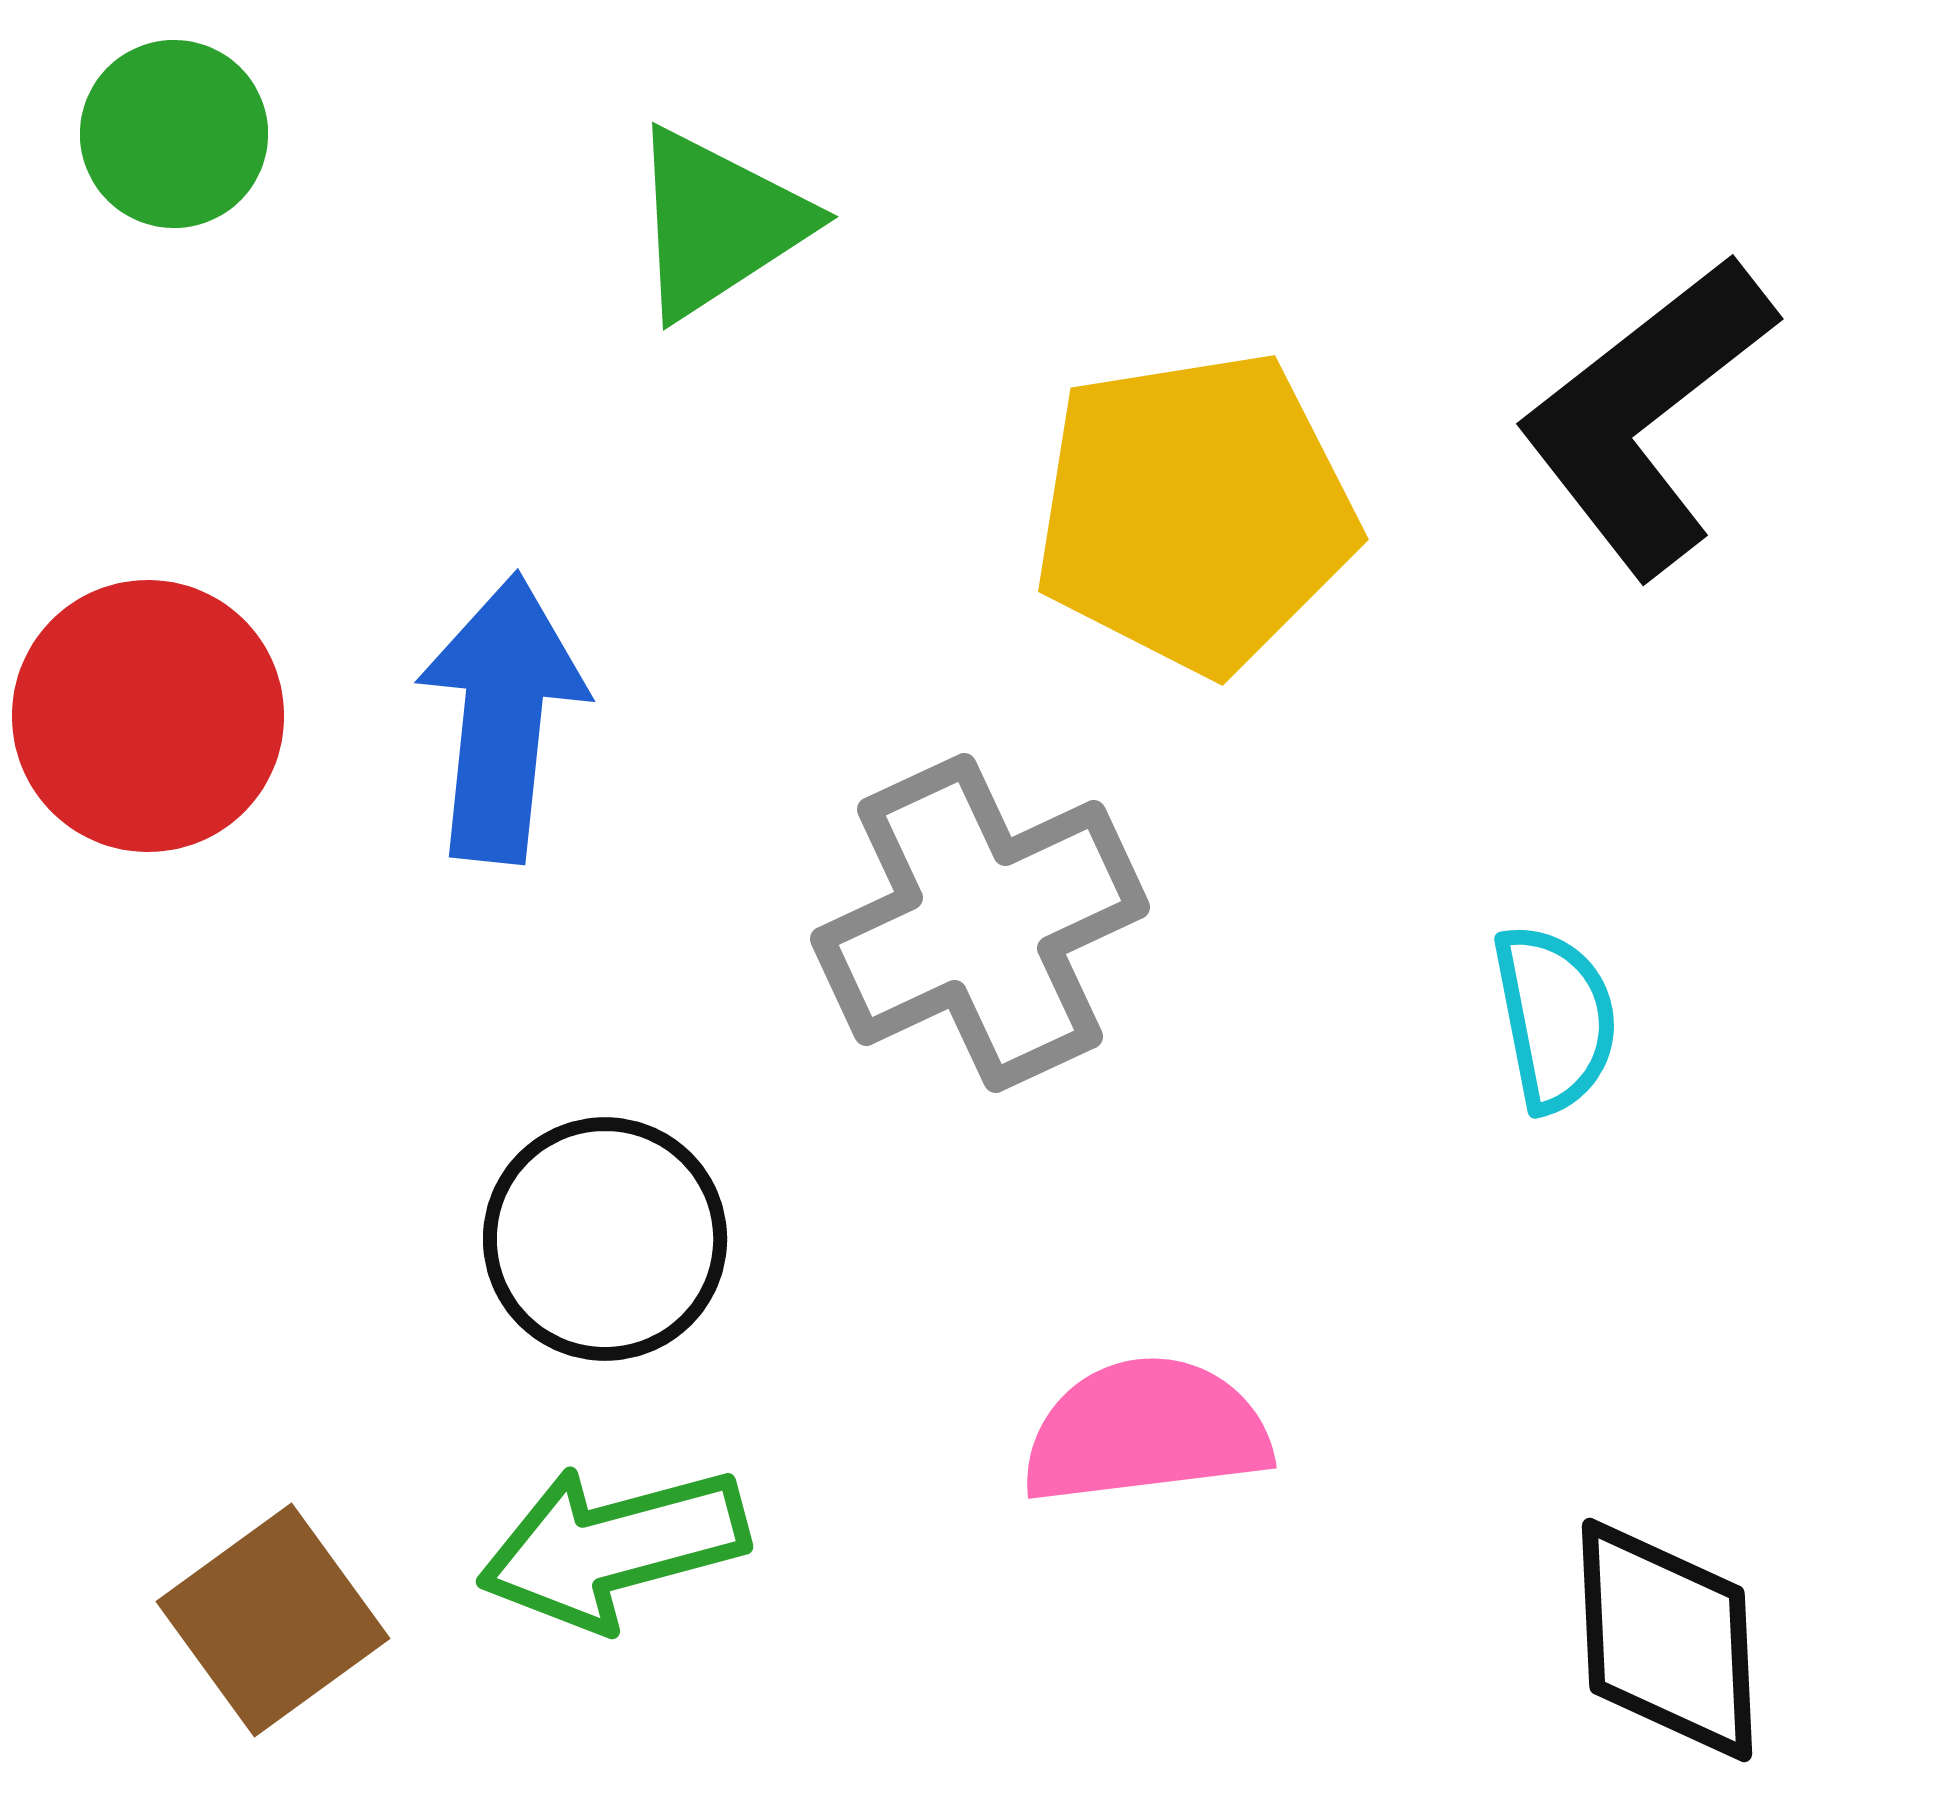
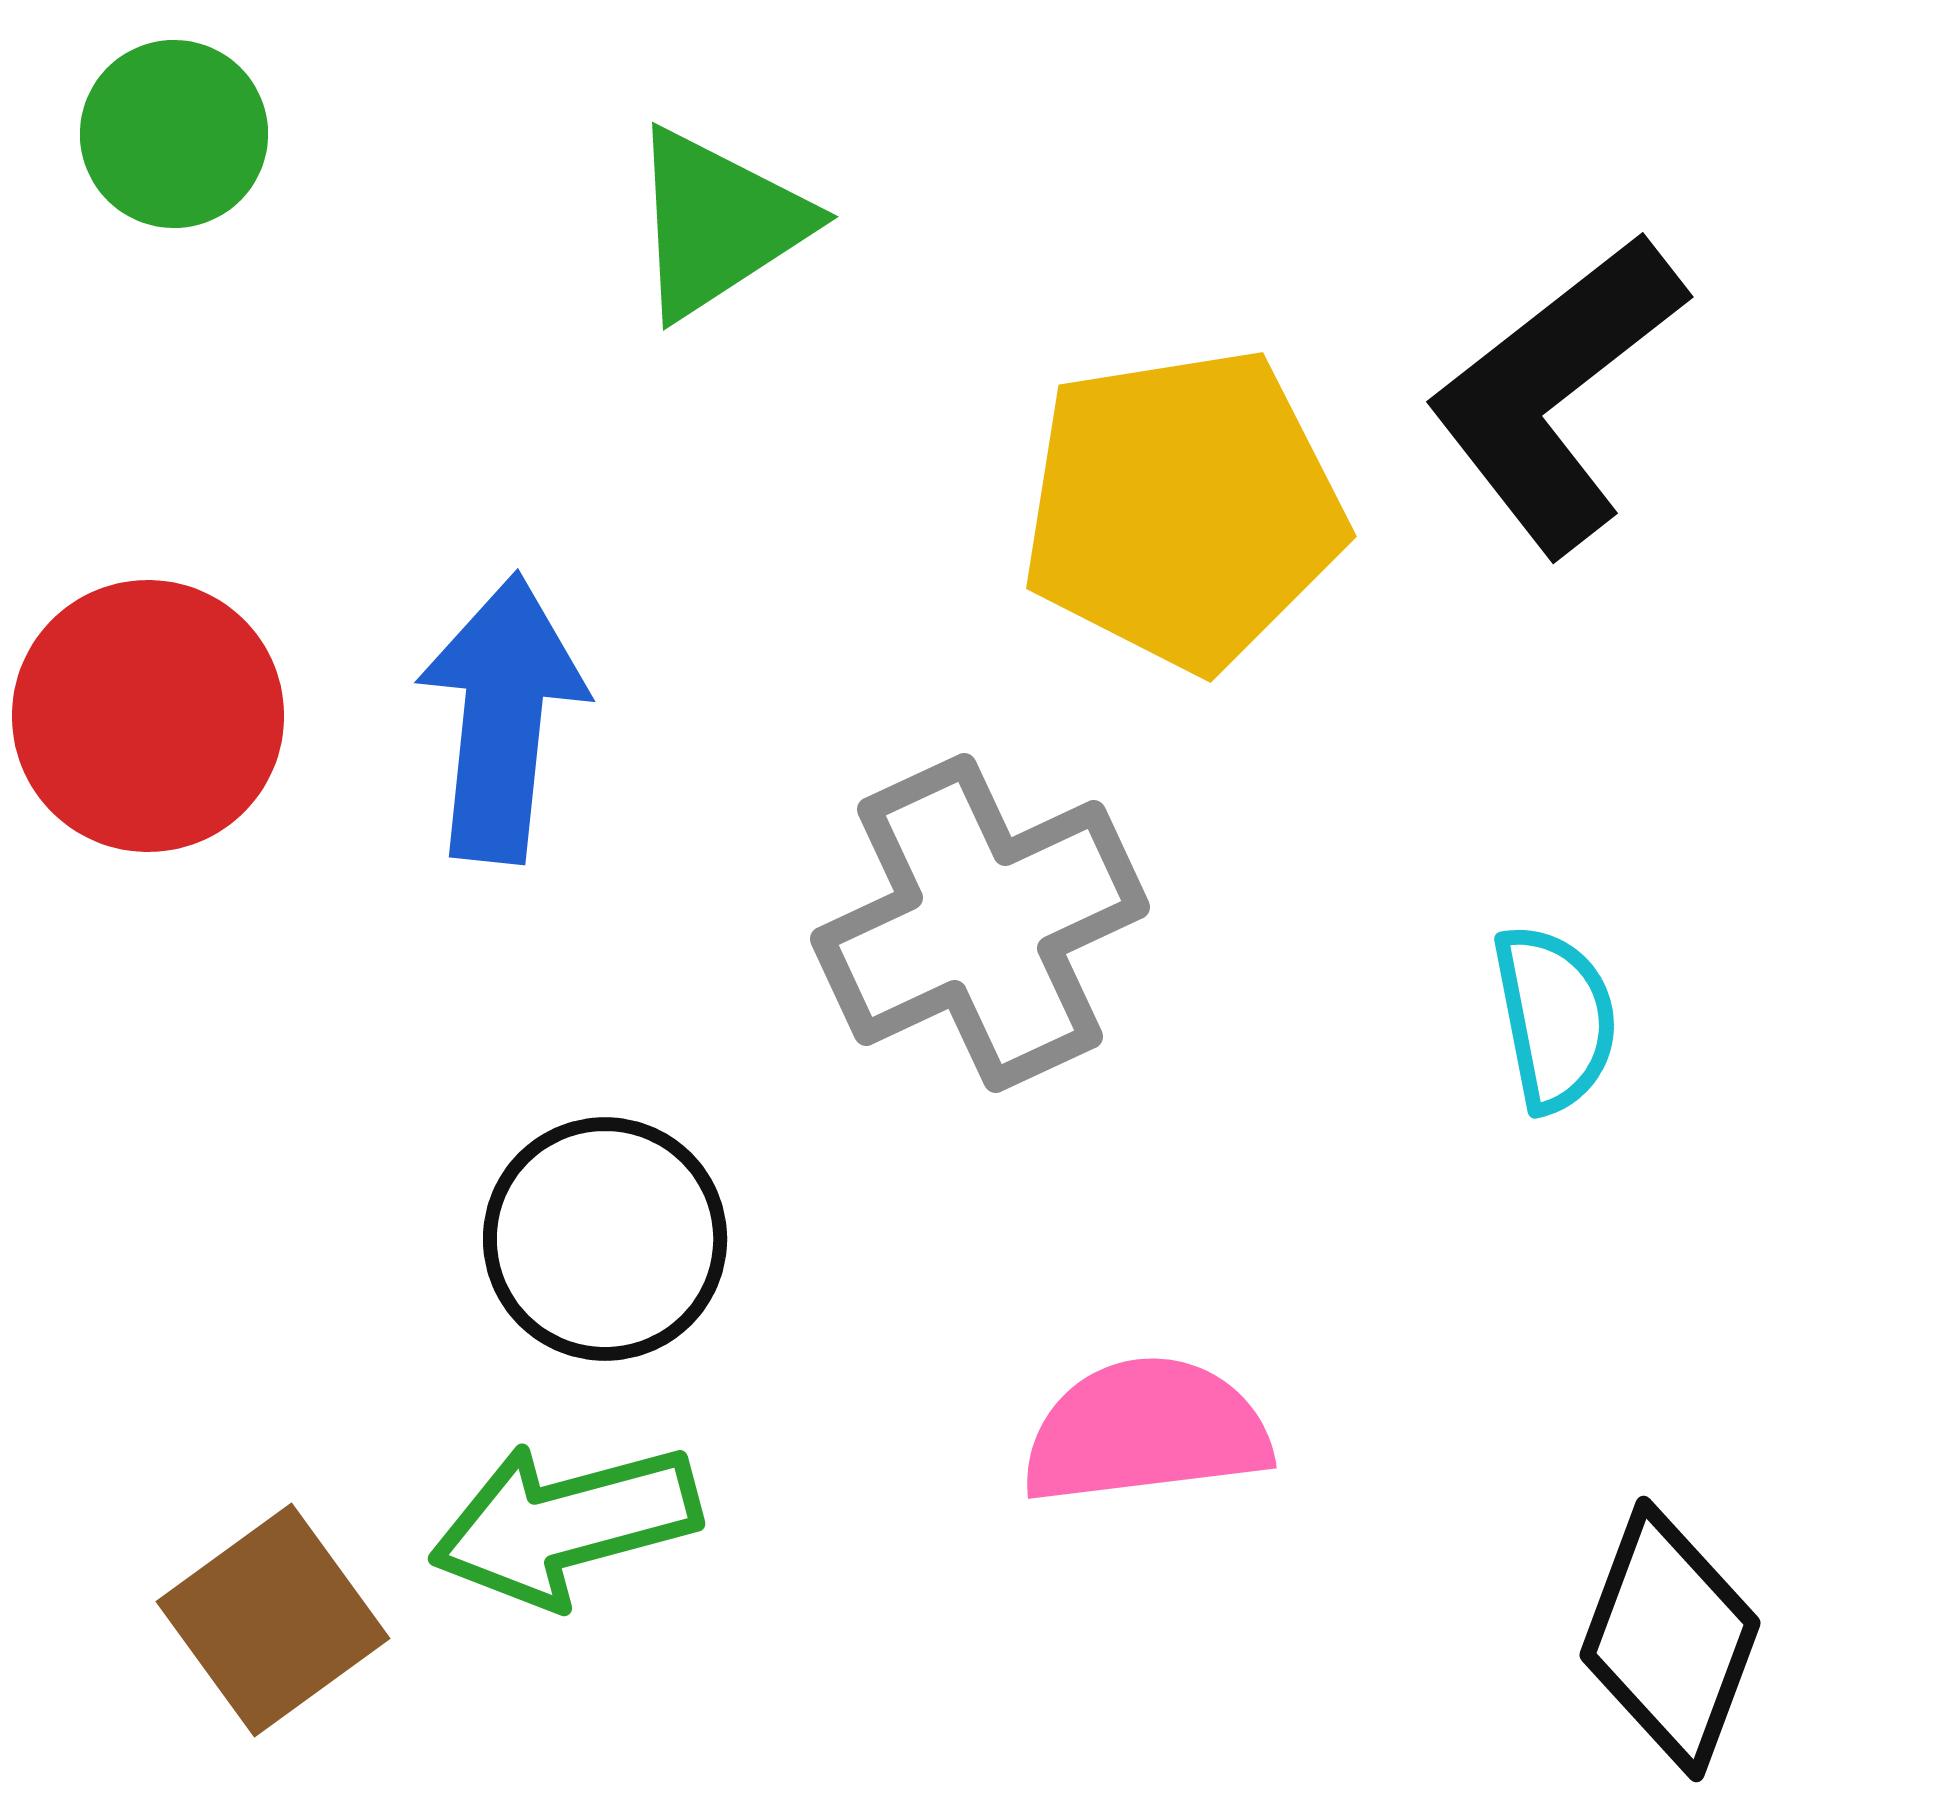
black L-shape: moved 90 px left, 22 px up
yellow pentagon: moved 12 px left, 3 px up
green arrow: moved 48 px left, 23 px up
black diamond: moved 3 px right, 1 px up; rotated 23 degrees clockwise
